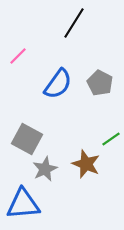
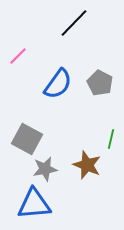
black line: rotated 12 degrees clockwise
green line: rotated 42 degrees counterclockwise
brown star: moved 1 px right, 1 px down
gray star: rotated 15 degrees clockwise
blue triangle: moved 11 px right
